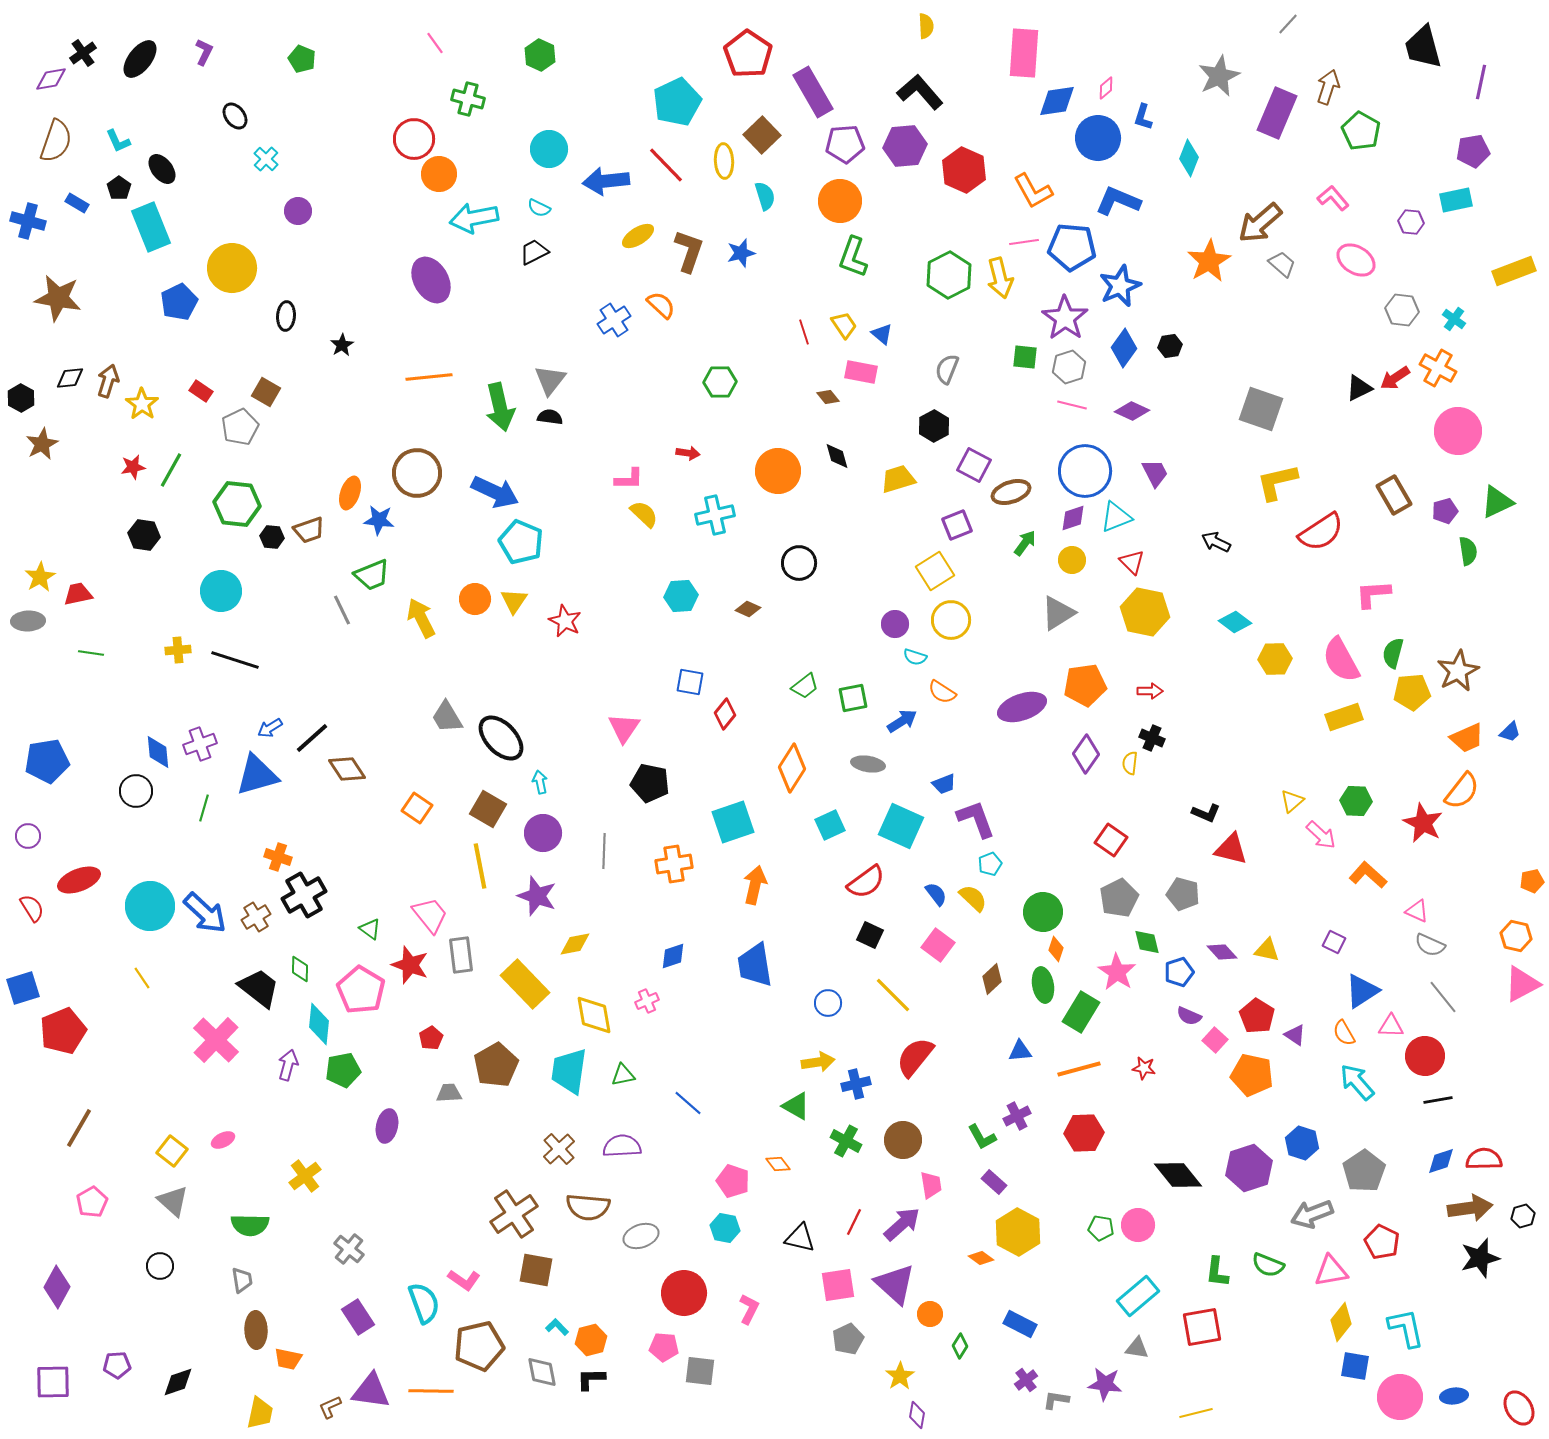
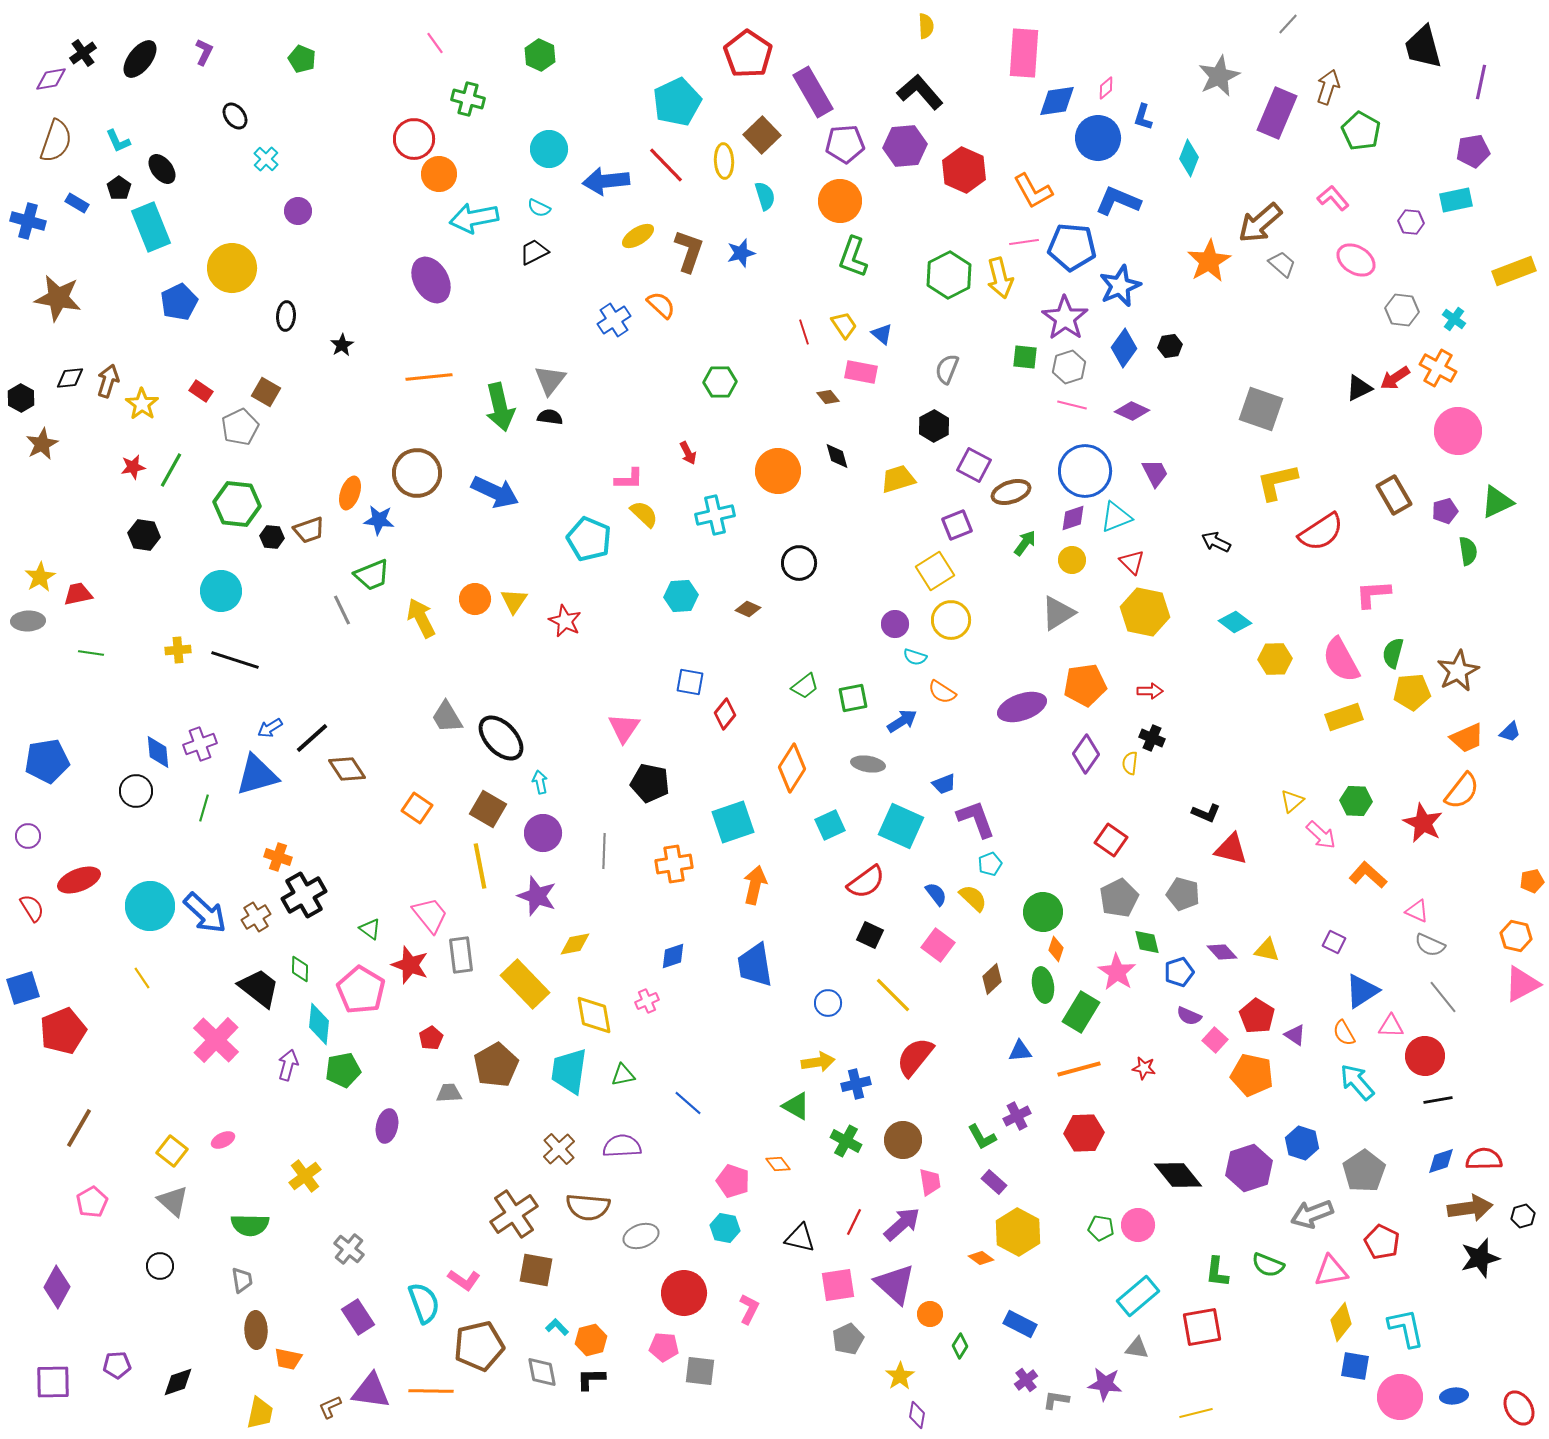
red arrow at (688, 453): rotated 55 degrees clockwise
cyan pentagon at (521, 542): moved 68 px right, 3 px up
pink trapezoid at (931, 1185): moved 1 px left, 3 px up
